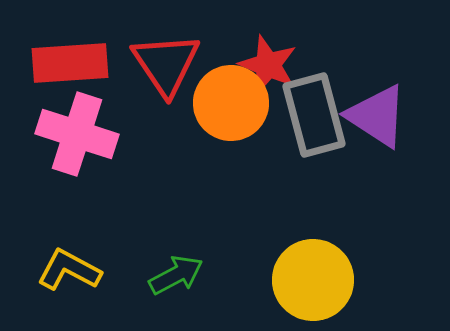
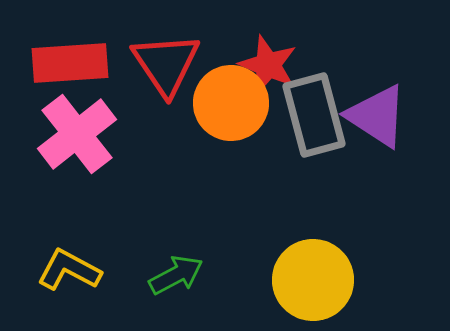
pink cross: rotated 34 degrees clockwise
